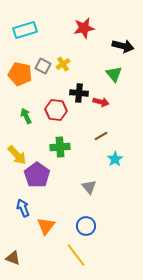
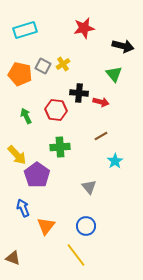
cyan star: moved 2 px down
